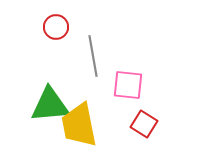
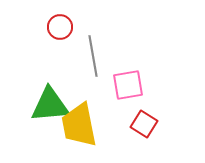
red circle: moved 4 px right
pink square: rotated 16 degrees counterclockwise
